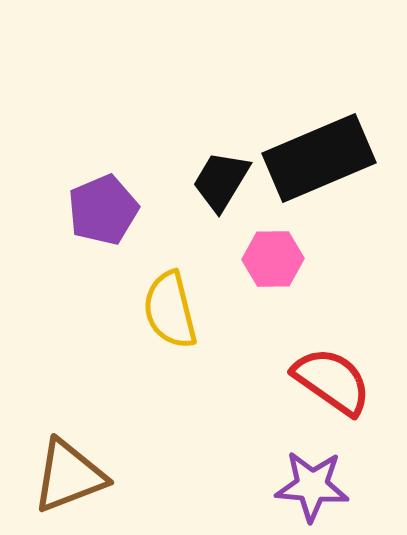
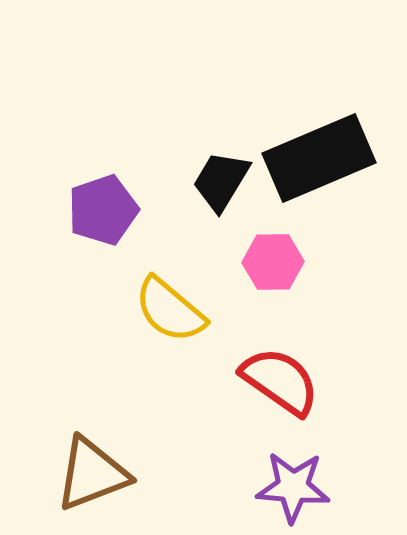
purple pentagon: rotated 4 degrees clockwise
pink hexagon: moved 3 px down
yellow semicircle: rotated 36 degrees counterclockwise
red semicircle: moved 52 px left
brown triangle: moved 23 px right, 2 px up
purple star: moved 19 px left, 1 px down
